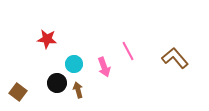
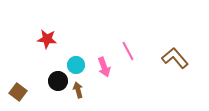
cyan circle: moved 2 px right, 1 px down
black circle: moved 1 px right, 2 px up
